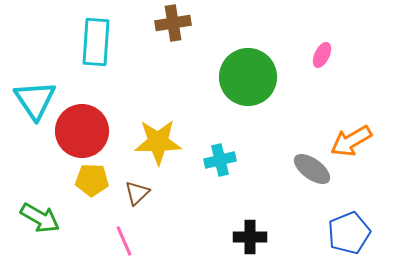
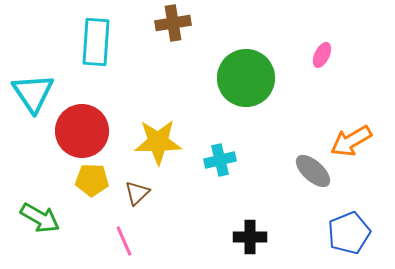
green circle: moved 2 px left, 1 px down
cyan triangle: moved 2 px left, 7 px up
gray ellipse: moved 1 px right, 2 px down; rotated 6 degrees clockwise
